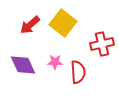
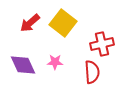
red arrow: moved 2 px up
red semicircle: moved 14 px right
